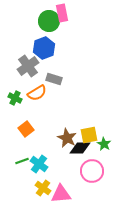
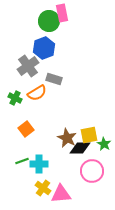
cyan cross: rotated 36 degrees counterclockwise
